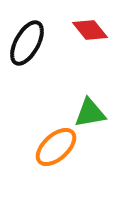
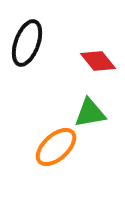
red diamond: moved 8 px right, 31 px down
black ellipse: rotated 9 degrees counterclockwise
